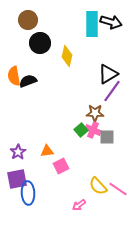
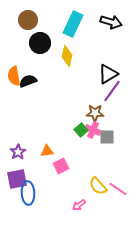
cyan rectangle: moved 19 px left; rotated 25 degrees clockwise
